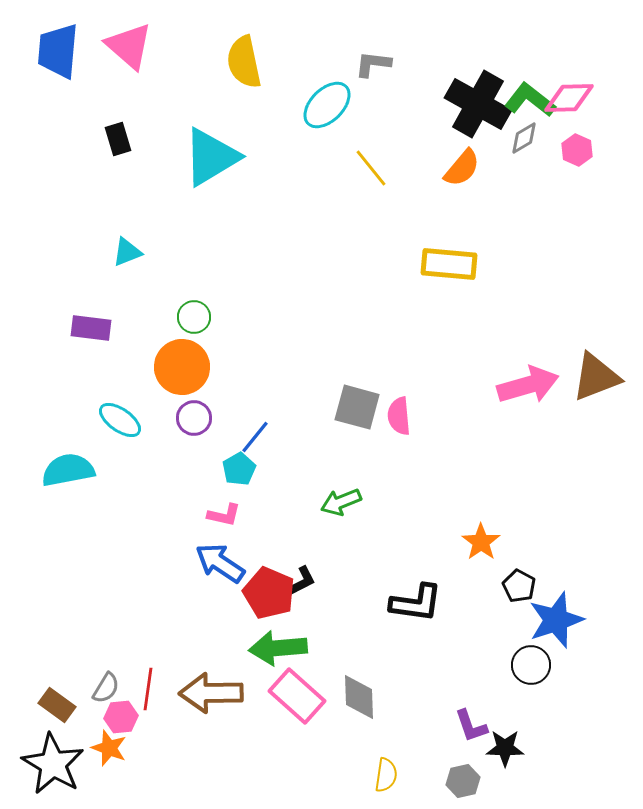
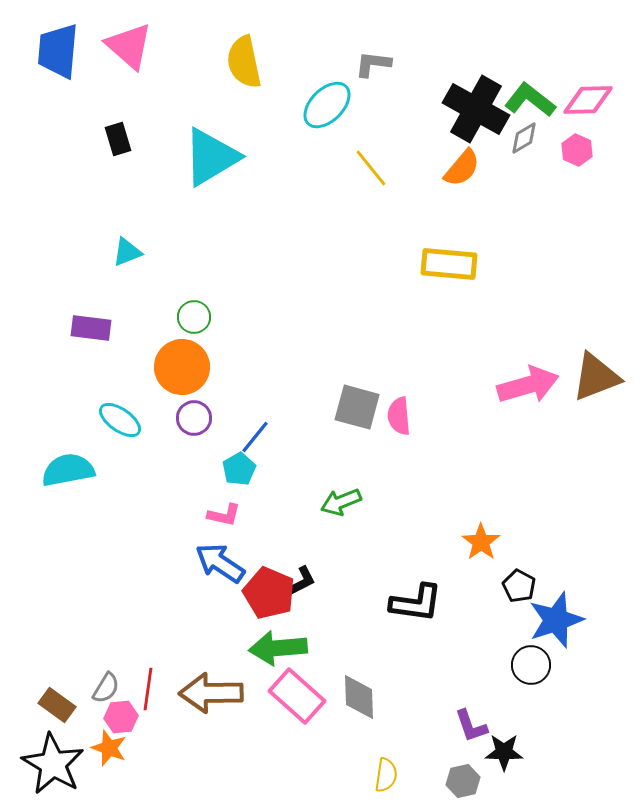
pink diamond at (569, 98): moved 19 px right, 2 px down
black cross at (478, 104): moved 2 px left, 5 px down
black star at (505, 748): moved 1 px left, 4 px down
